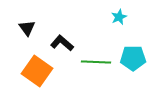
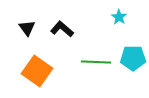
cyan star: rotated 14 degrees counterclockwise
black L-shape: moved 14 px up
